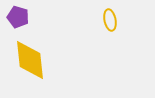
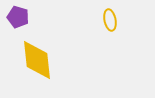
yellow diamond: moved 7 px right
